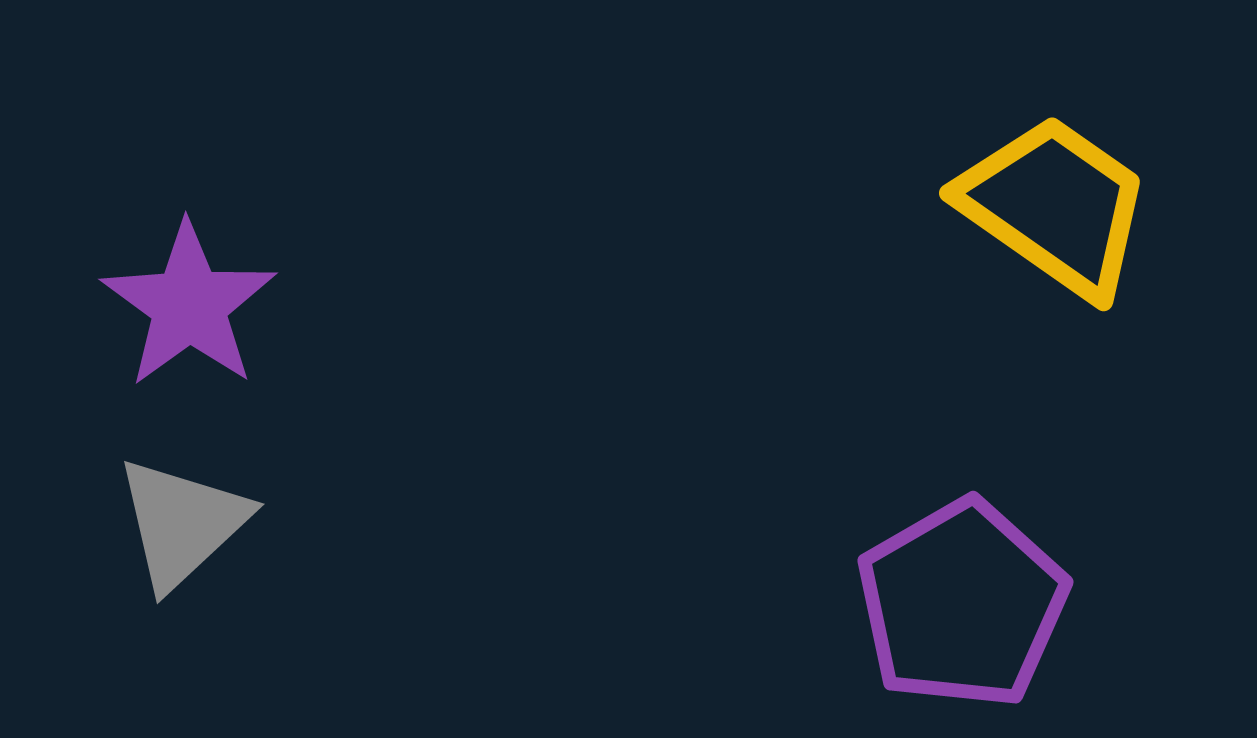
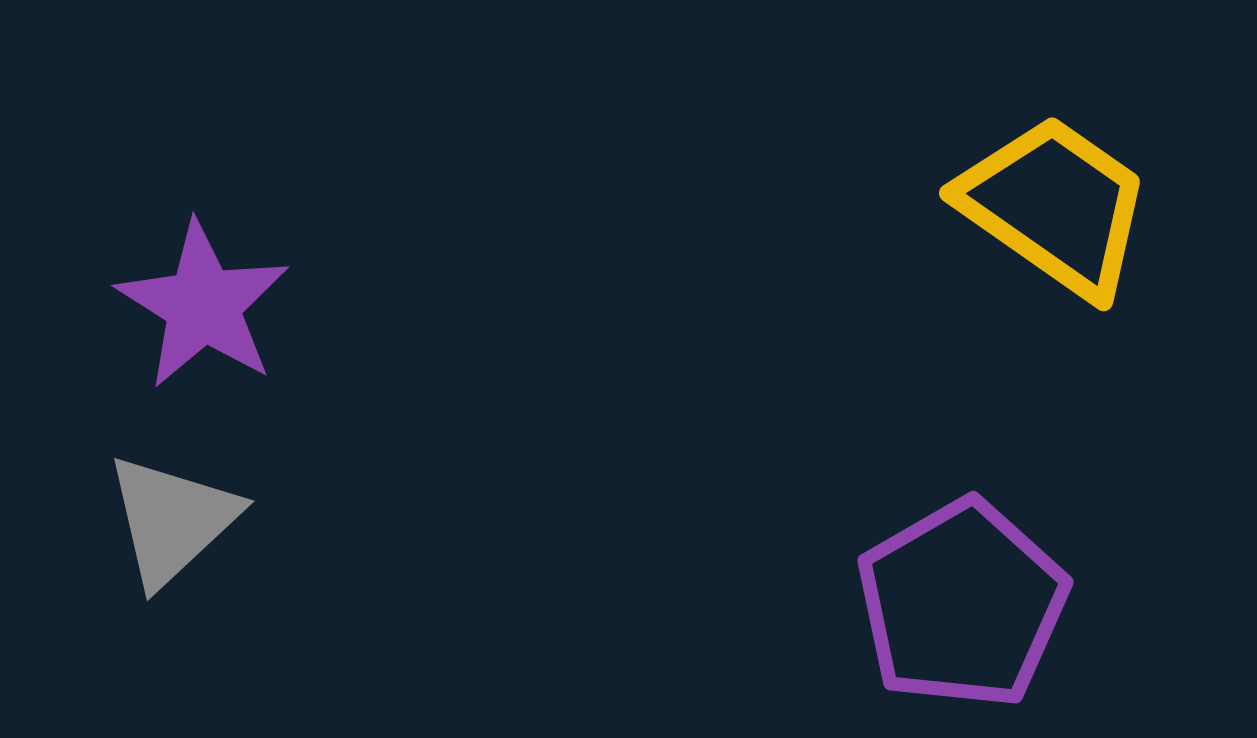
purple star: moved 14 px right; rotated 4 degrees counterclockwise
gray triangle: moved 10 px left, 3 px up
